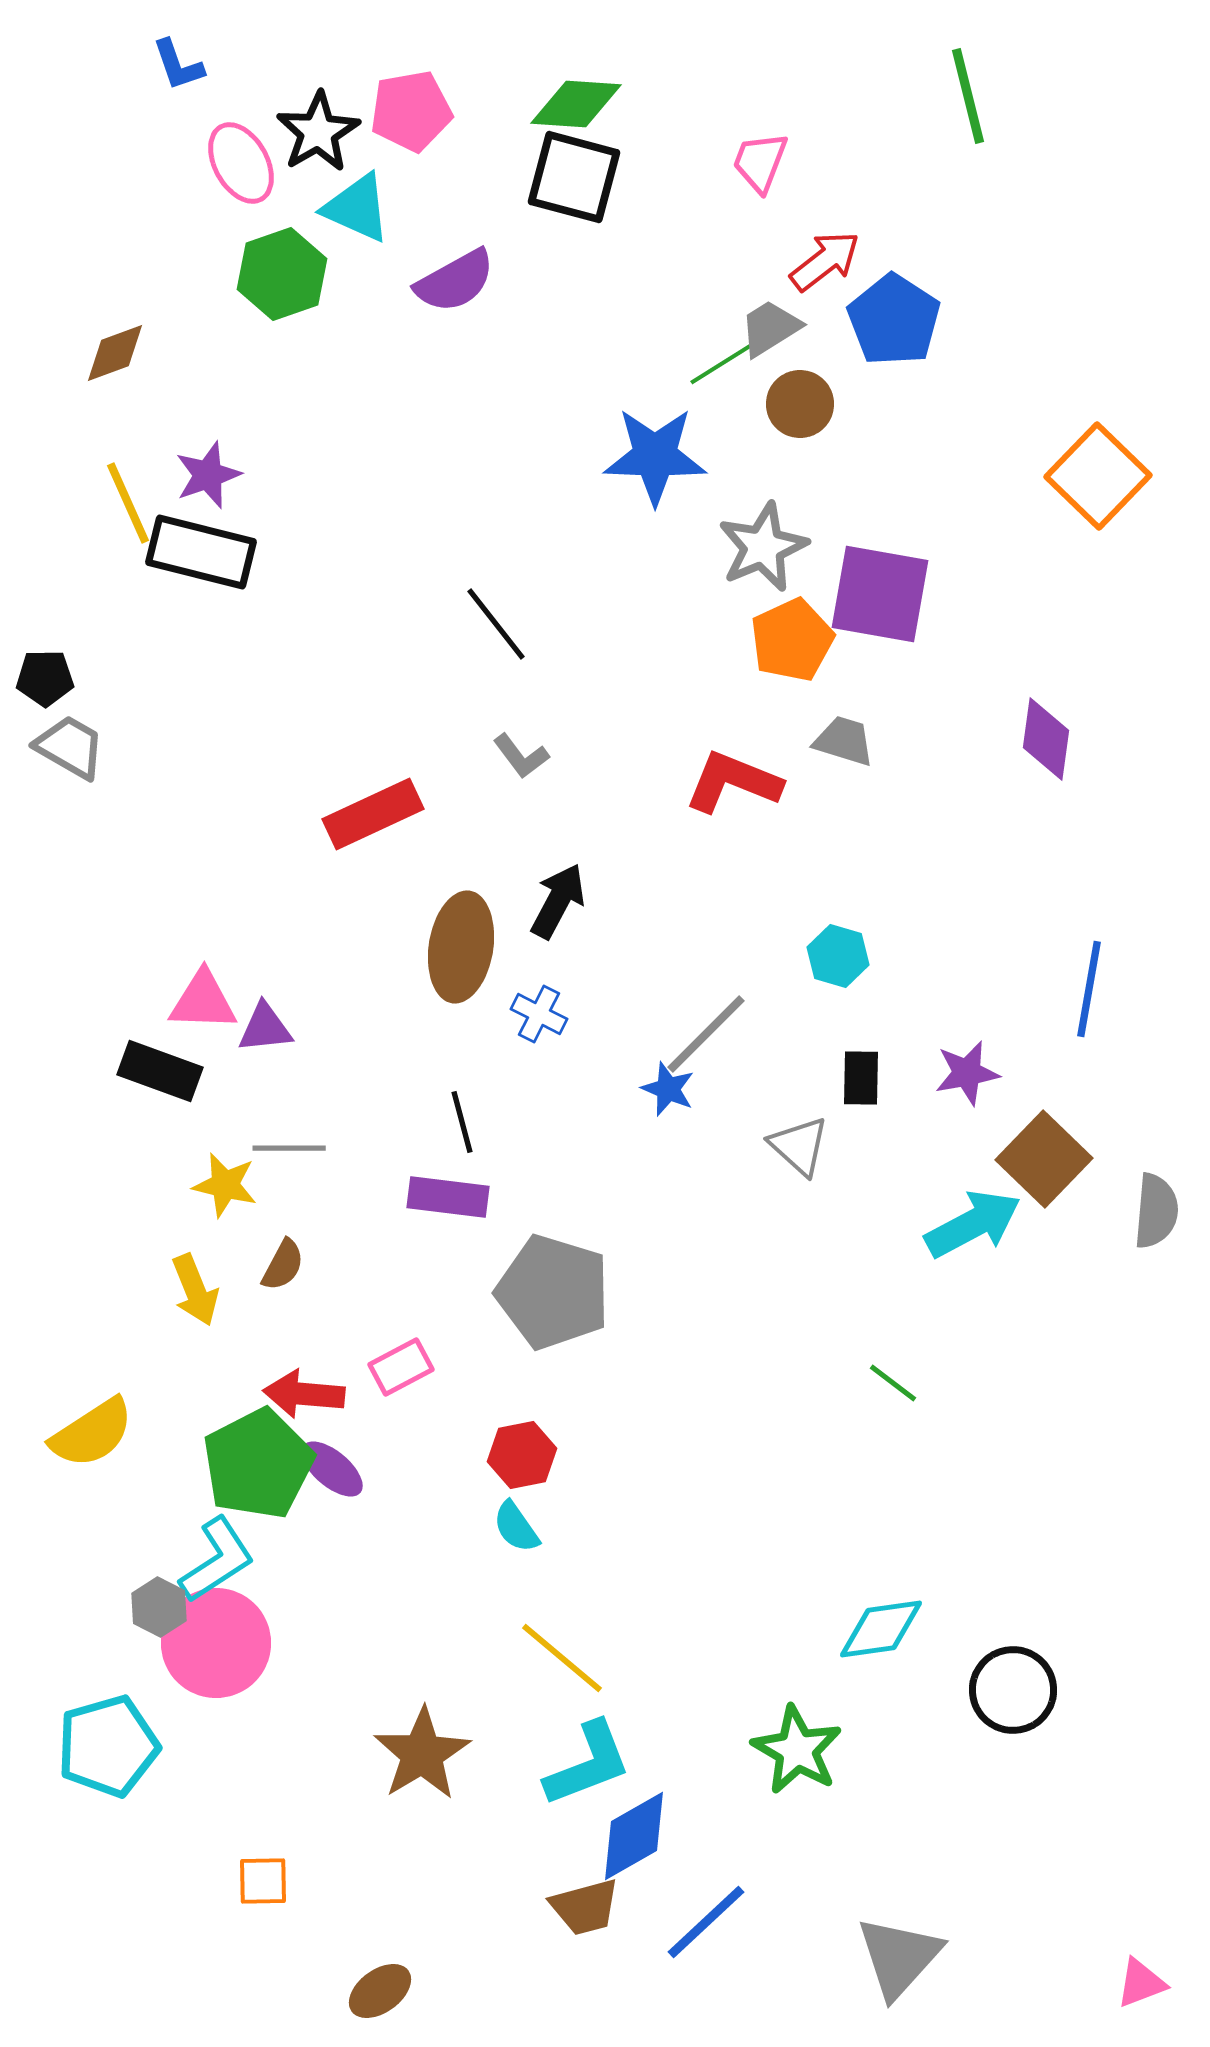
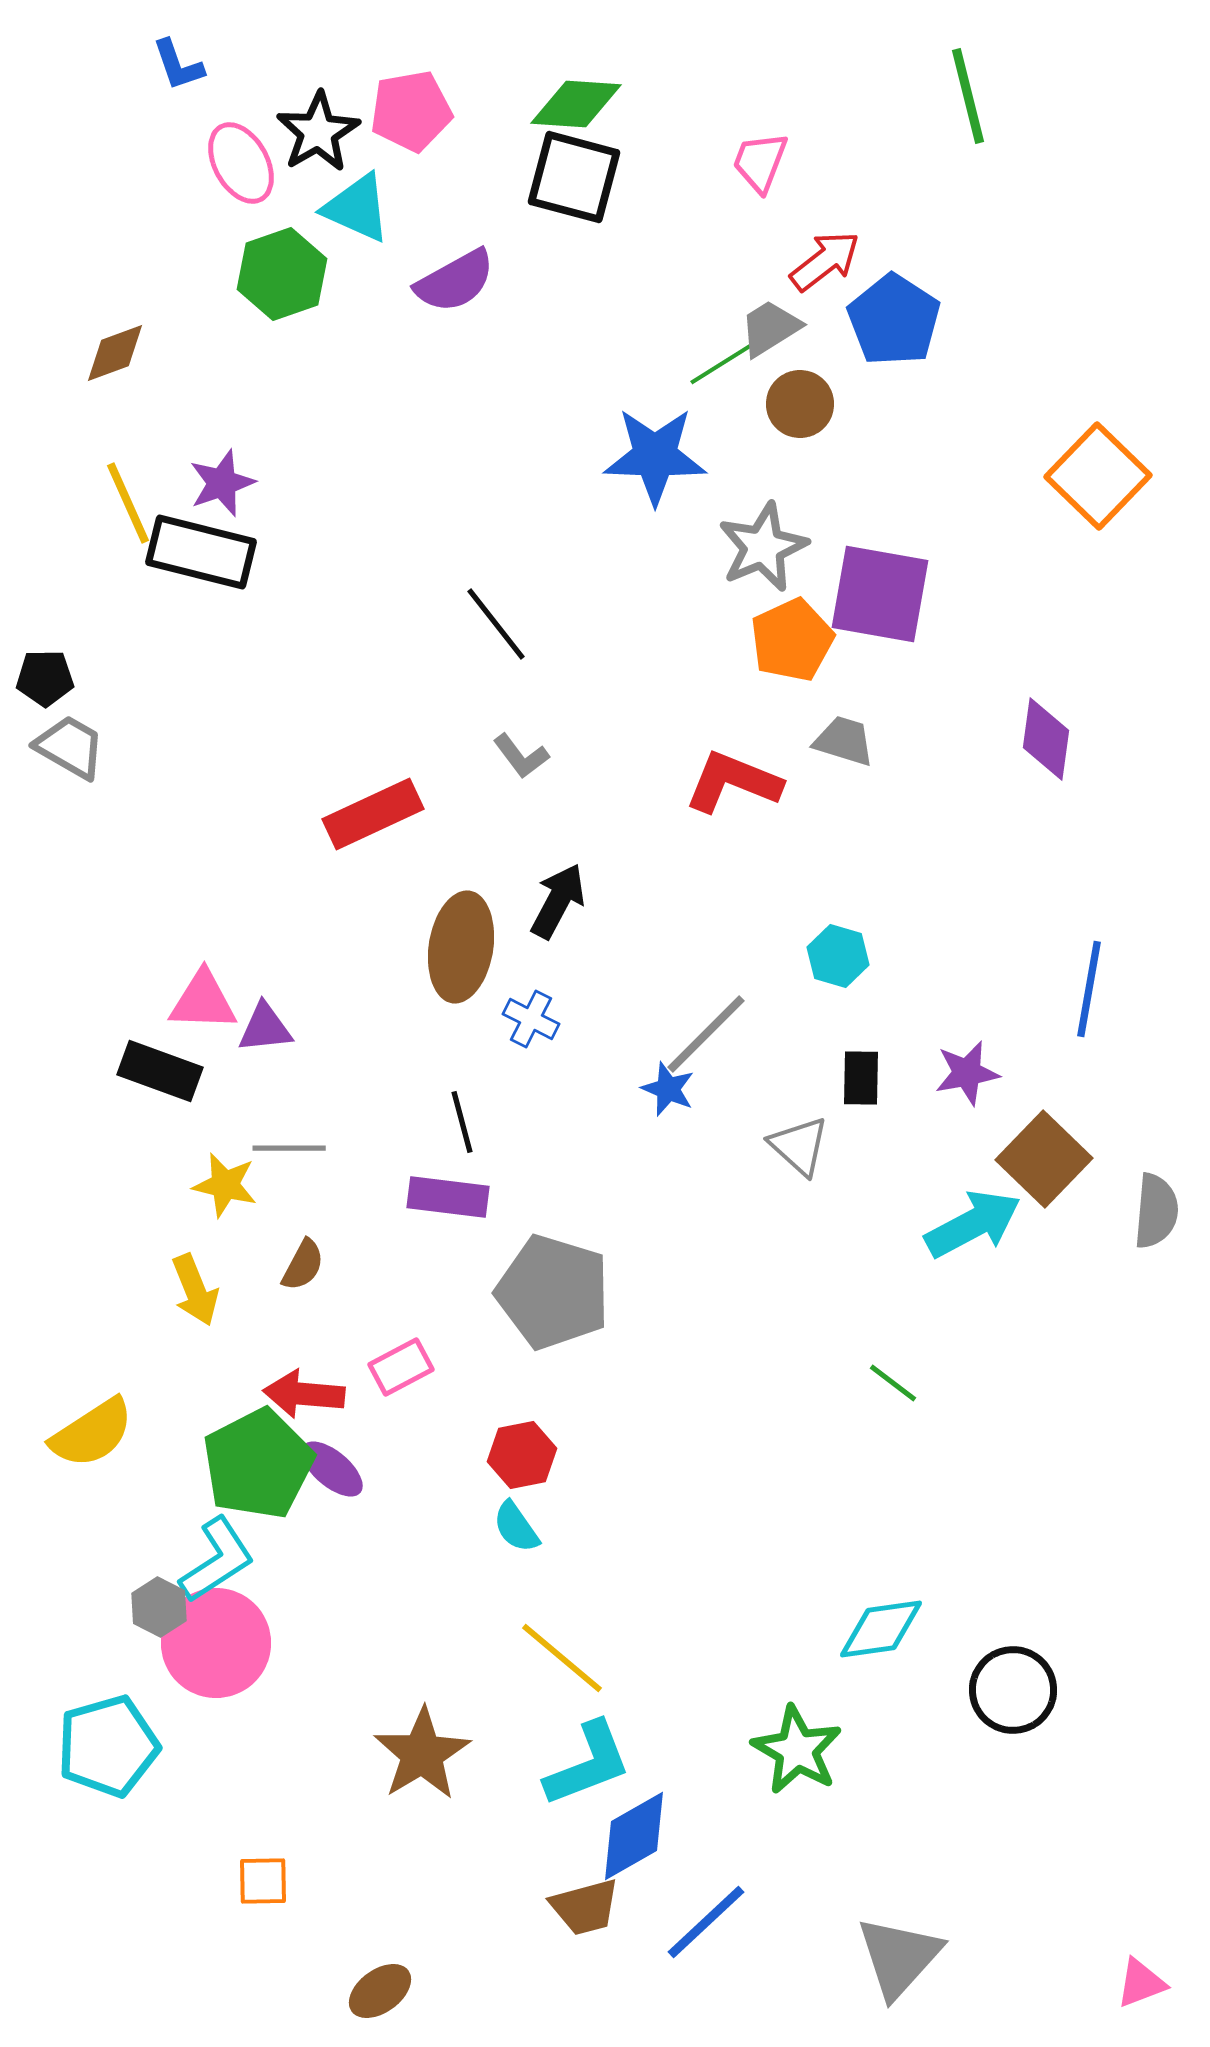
purple star at (208, 475): moved 14 px right, 8 px down
blue cross at (539, 1014): moved 8 px left, 5 px down
brown semicircle at (283, 1265): moved 20 px right
